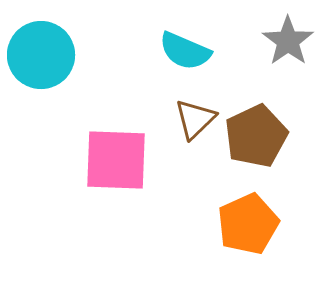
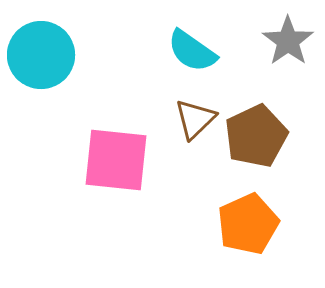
cyan semicircle: moved 7 px right; rotated 12 degrees clockwise
pink square: rotated 4 degrees clockwise
